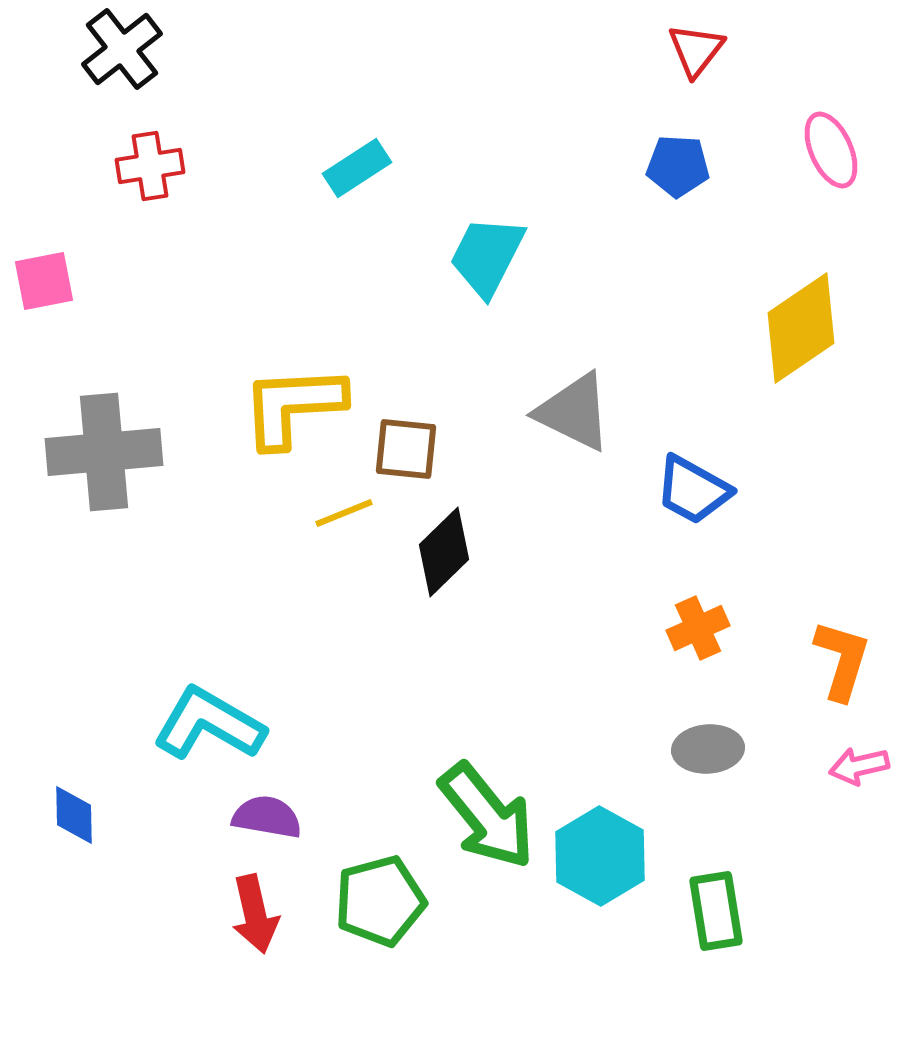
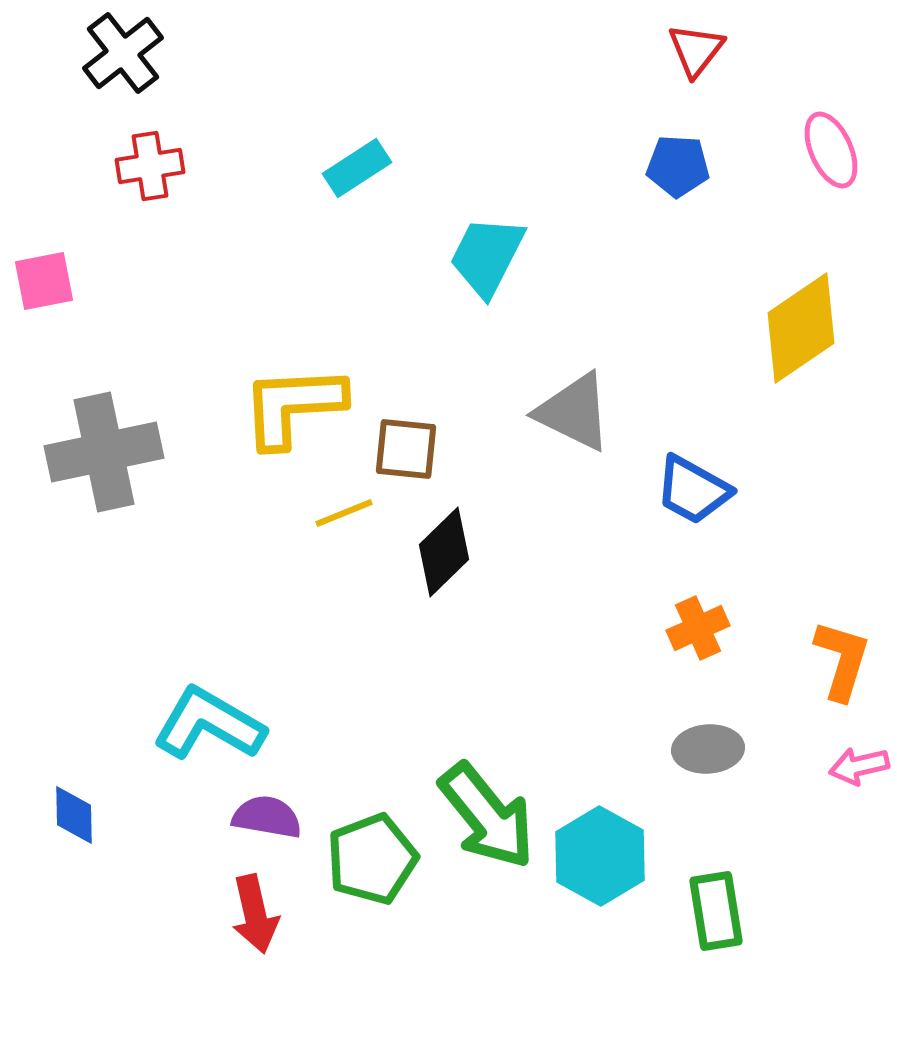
black cross: moved 1 px right, 4 px down
gray cross: rotated 7 degrees counterclockwise
green pentagon: moved 8 px left, 42 px up; rotated 6 degrees counterclockwise
